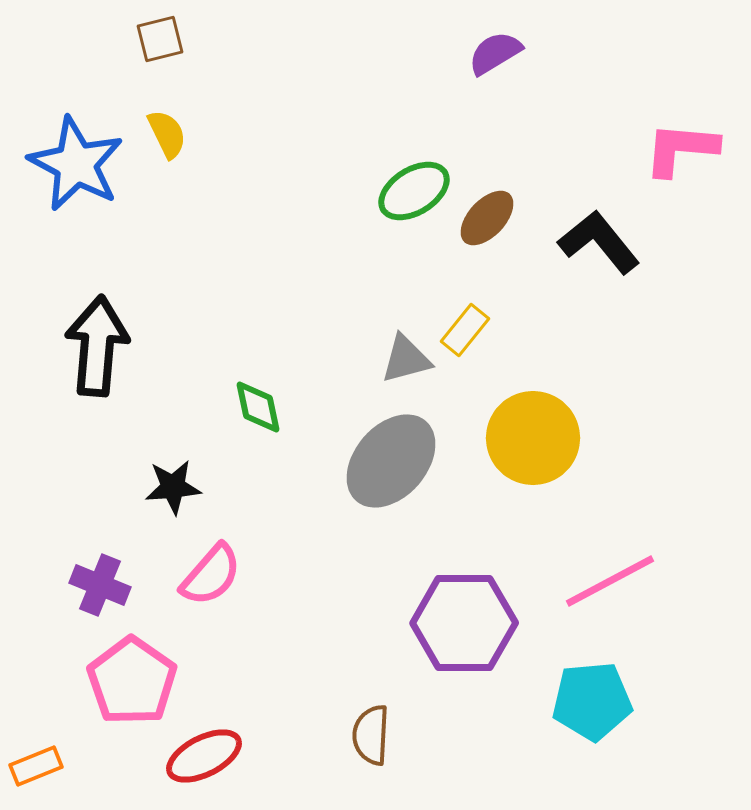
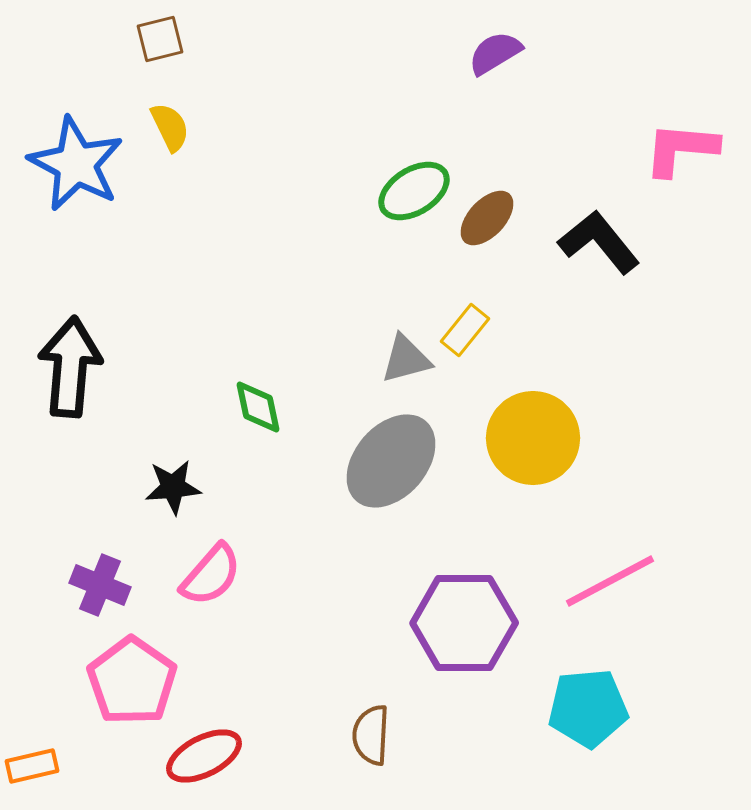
yellow semicircle: moved 3 px right, 7 px up
black arrow: moved 27 px left, 21 px down
cyan pentagon: moved 4 px left, 7 px down
orange rectangle: moved 4 px left; rotated 9 degrees clockwise
